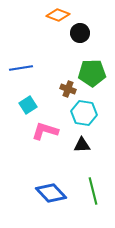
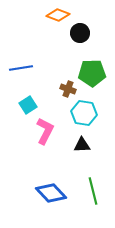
pink L-shape: rotated 100 degrees clockwise
